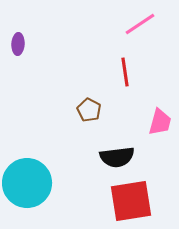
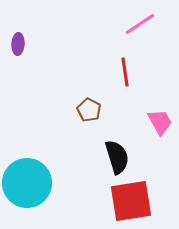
pink trapezoid: rotated 44 degrees counterclockwise
black semicircle: rotated 100 degrees counterclockwise
